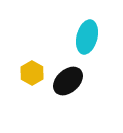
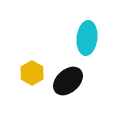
cyan ellipse: moved 1 px down; rotated 8 degrees counterclockwise
